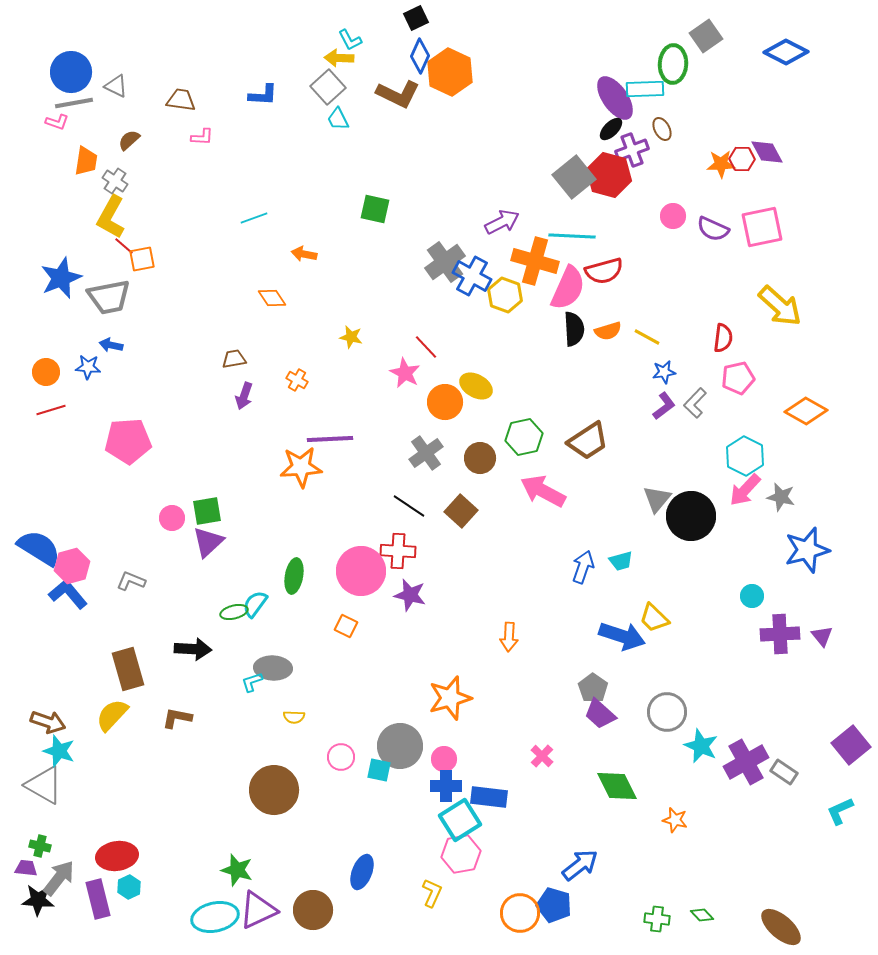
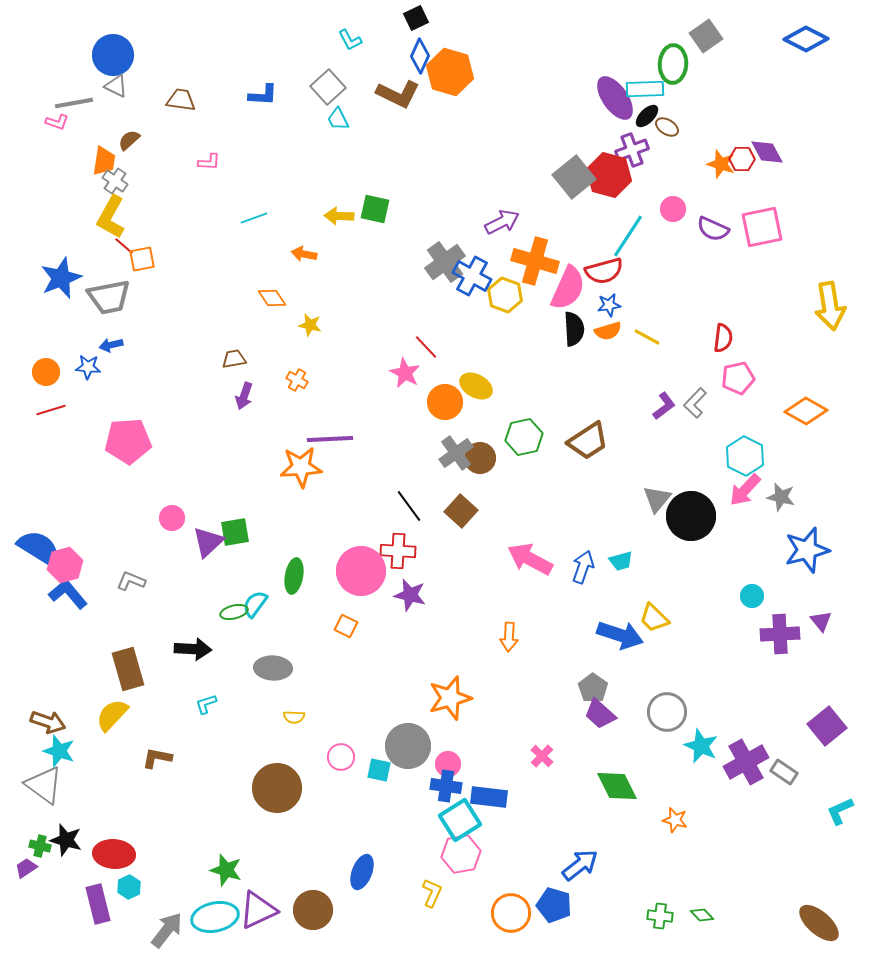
blue diamond at (786, 52): moved 20 px right, 13 px up
yellow arrow at (339, 58): moved 158 px down
blue circle at (71, 72): moved 42 px right, 17 px up
orange hexagon at (450, 72): rotated 9 degrees counterclockwise
black ellipse at (611, 129): moved 36 px right, 13 px up
brown ellipse at (662, 129): moved 5 px right, 2 px up; rotated 30 degrees counterclockwise
pink L-shape at (202, 137): moved 7 px right, 25 px down
orange trapezoid at (86, 161): moved 18 px right
orange star at (721, 164): rotated 20 degrees clockwise
pink circle at (673, 216): moved 7 px up
cyan line at (572, 236): moved 56 px right; rotated 60 degrees counterclockwise
yellow arrow at (780, 306): moved 50 px right; rotated 39 degrees clockwise
yellow star at (351, 337): moved 41 px left, 12 px up
blue arrow at (111, 345): rotated 25 degrees counterclockwise
blue star at (664, 372): moved 55 px left, 67 px up
gray cross at (426, 453): moved 30 px right
pink arrow at (543, 491): moved 13 px left, 68 px down
black line at (409, 506): rotated 20 degrees clockwise
green square at (207, 511): moved 28 px right, 21 px down
pink hexagon at (72, 566): moved 7 px left, 1 px up
blue arrow at (622, 636): moved 2 px left, 1 px up
purple triangle at (822, 636): moved 1 px left, 15 px up
cyan L-shape at (252, 682): moved 46 px left, 22 px down
brown L-shape at (177, 718): moved 20 px left, 40 px down
purple square at (851, 745): moved 24 px left, 19 px up
gray circle at (400, 746): moved 8 px right
pink circle at (444, 759): moved 4 px right, 5 px down
gray triangle at (44, 785): rotated 6 degrees clockwise
blue cross at (446, 786): rotated 8 degrees clockwise
brown circle at (274, 790): moved 3 px right, 2 px up
red ellipse at (117, 856): moved 3 px left, 2 px up; rotated 12 degrees clockwise
purple trapezoid at (26, 868): rotated 40 degrees counterclockwise
green star at (237, 870): moved 11 px left
gray arrow at (59, 878): moved 108 px right, 52 px down
purple rectangle at (98, 899): moved 5 px down
black star at (38, 900): moved 28 px right, 60 px up; rotated 12 degrees clockwise
orange circle at (520, 913): moved 9 px left
green cross at (657, 919): moved 3 px right, 3 px up
brown ellipse at (781, 927): moved 38 px right, 4 px up
